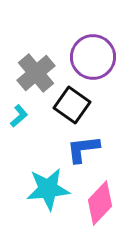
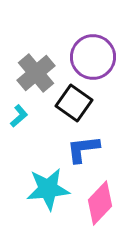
black square: moved 2 px right, 2 px up
